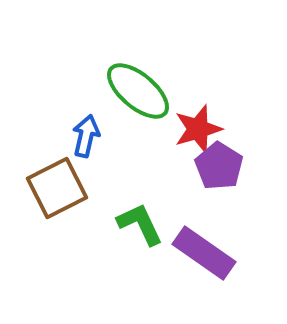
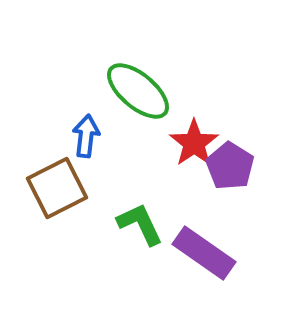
red star: moved 4 px left, 14 px down; rotated 18 degrees counterclockwise
blue arrow: rotated 6 degrees counterclockwise
purple pentagon: moved 11 px right
